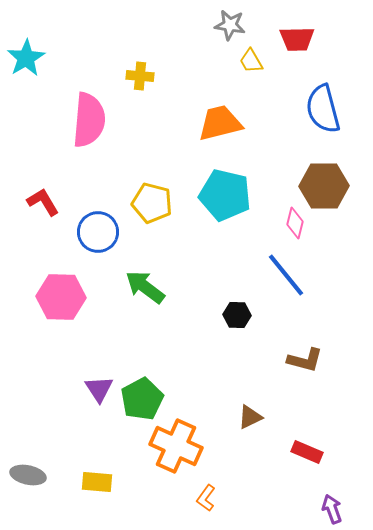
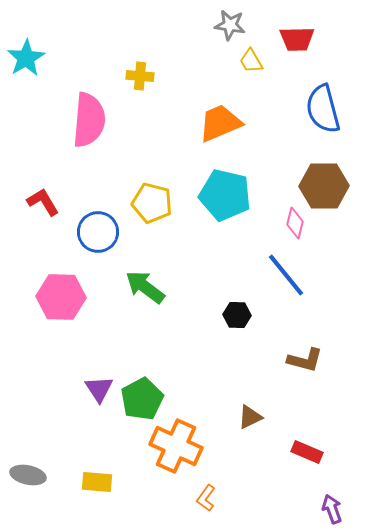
orange trapezoid: rotated 9 degrees counterclockwise
